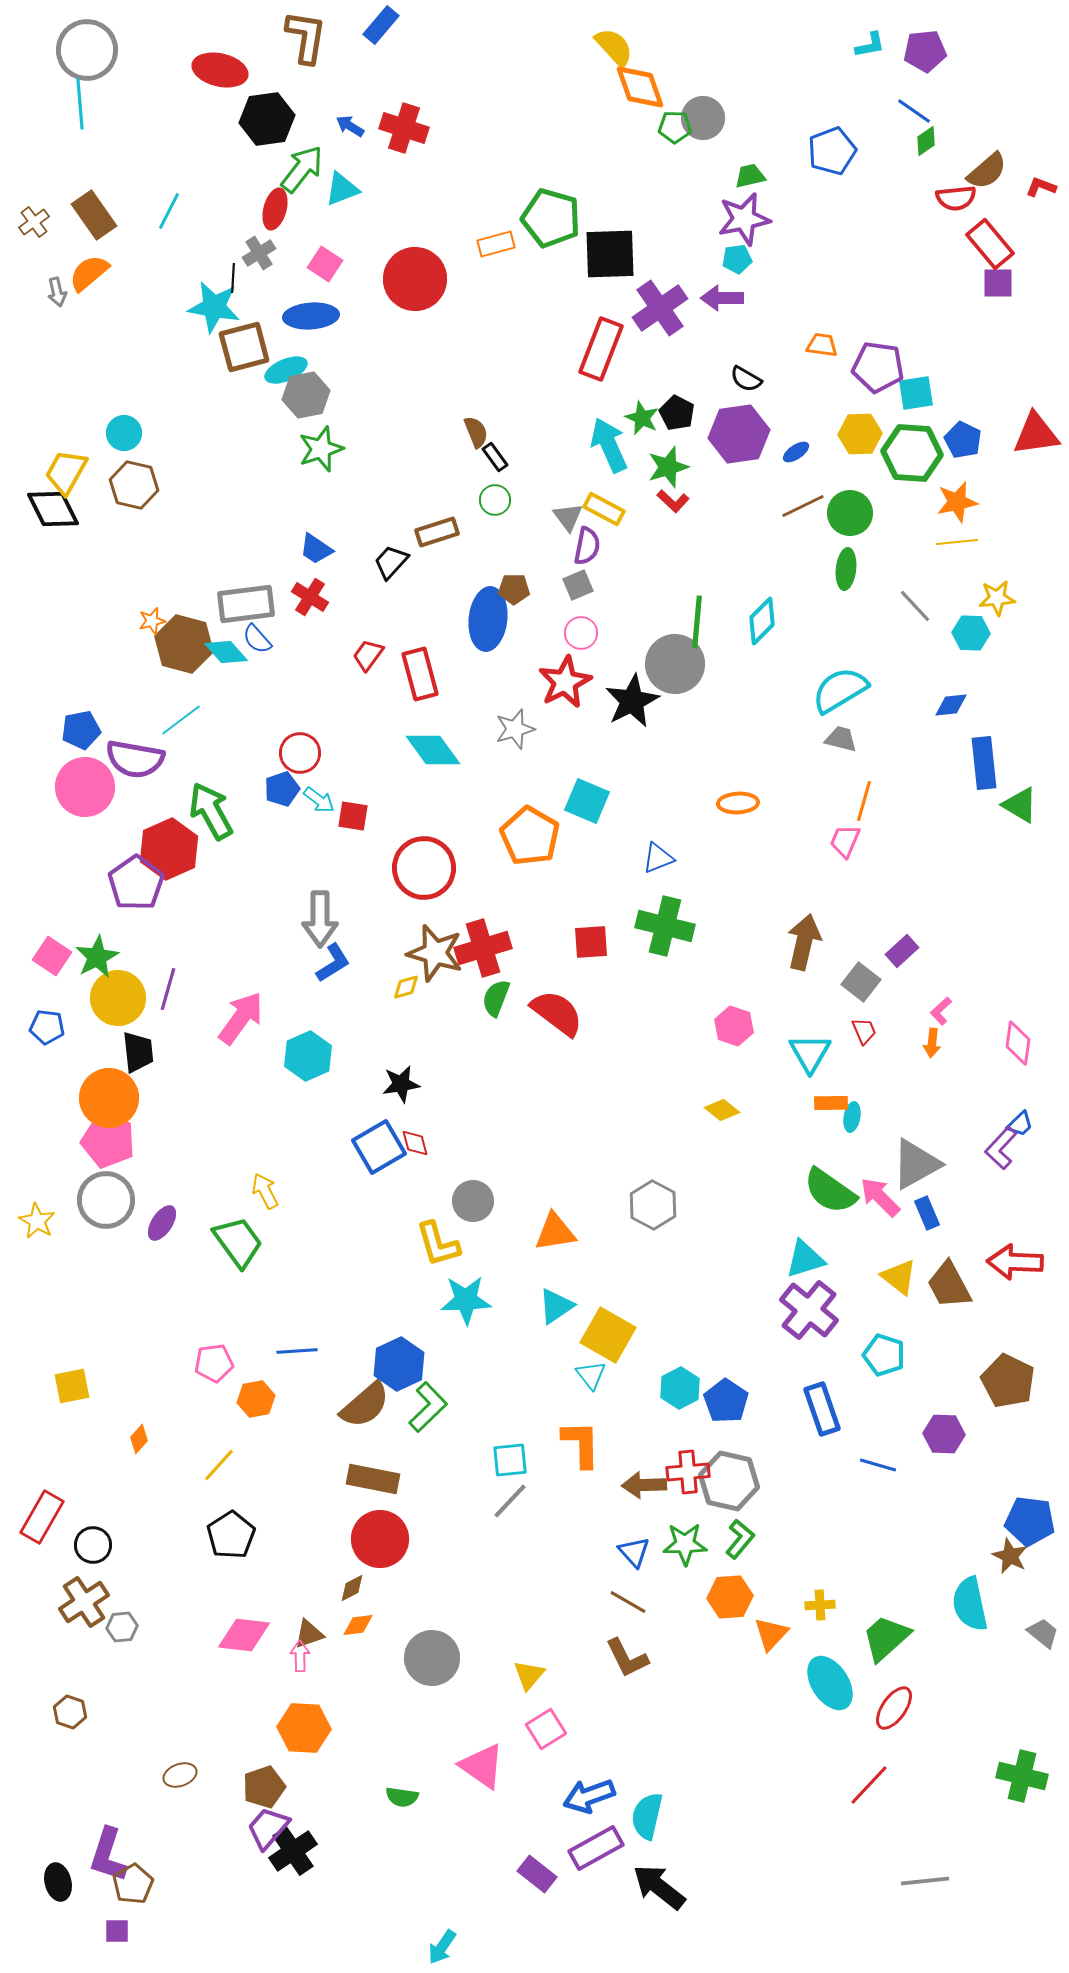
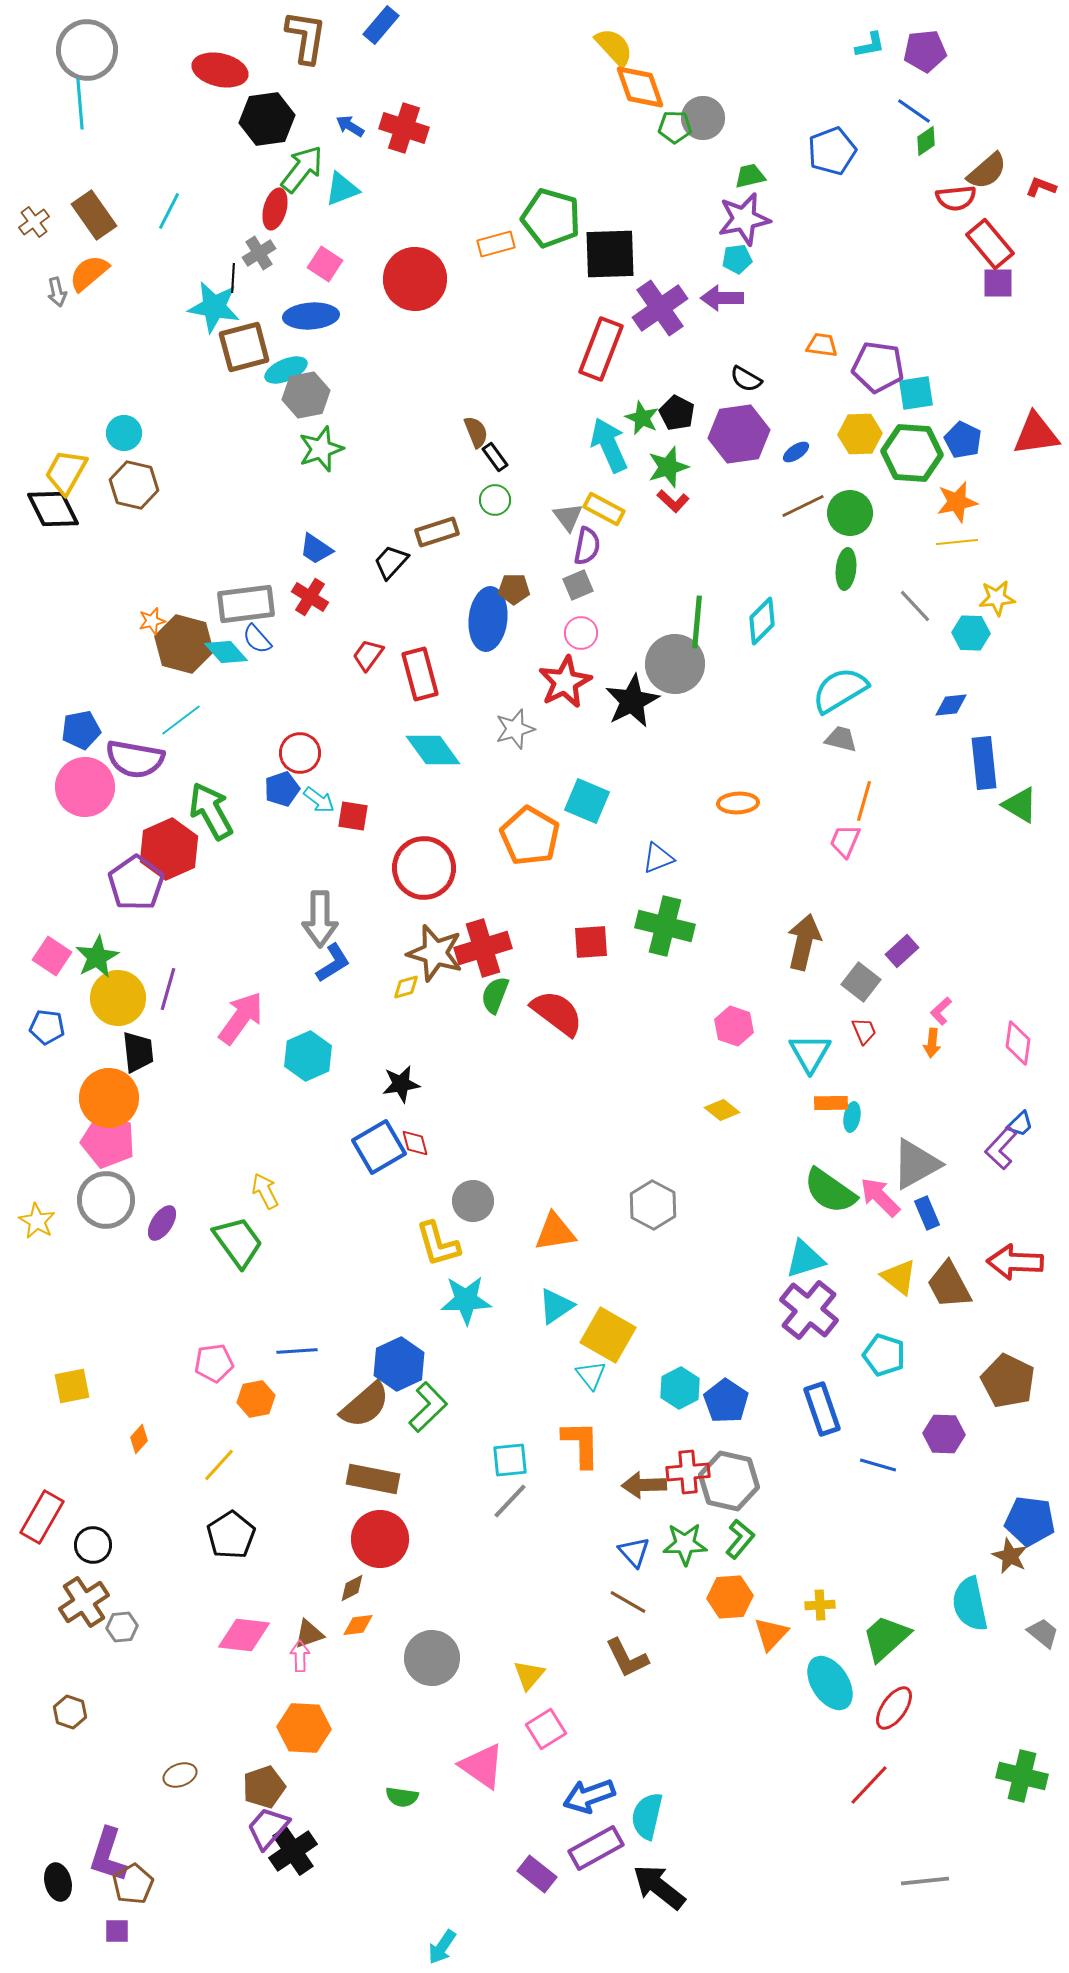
green semicircle at (496, 998): moved 1 px left, 3 px up
